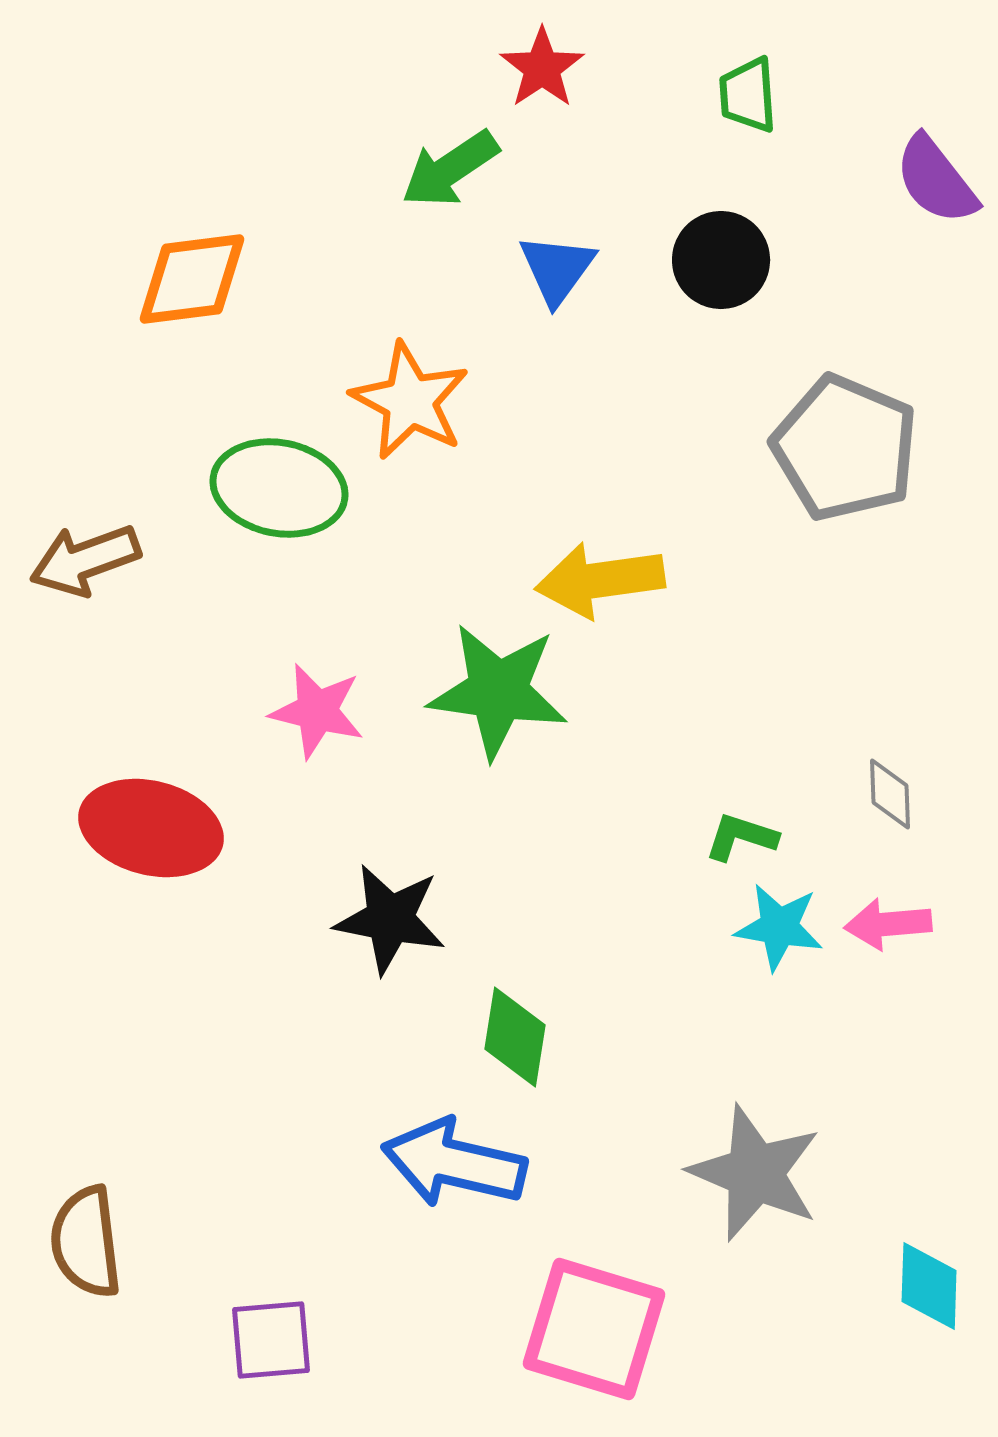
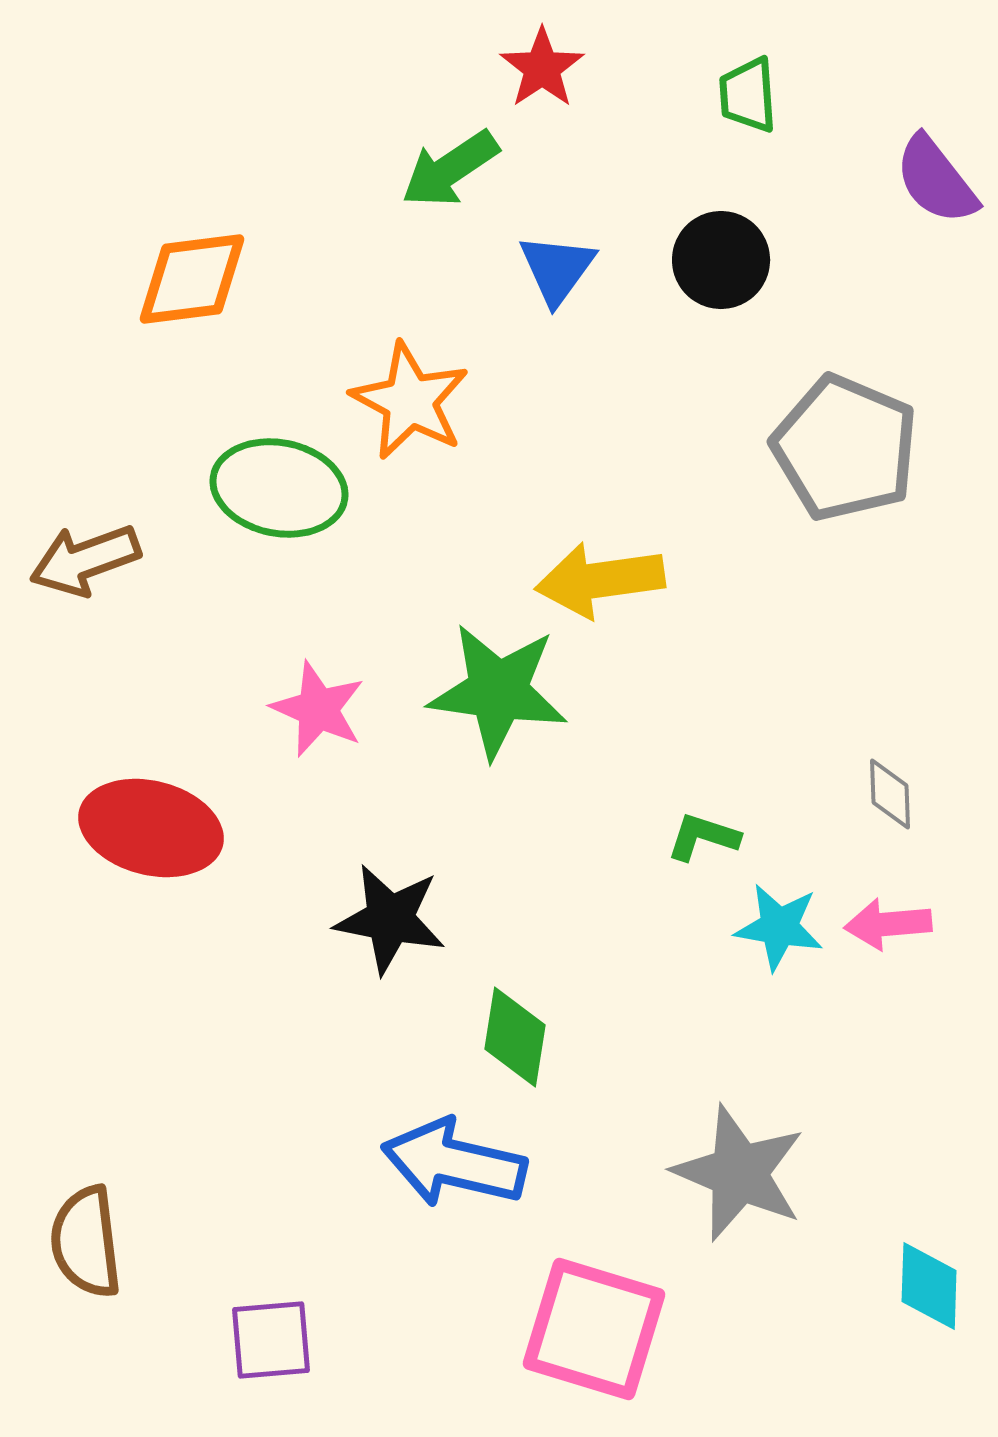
pink star: moved 1 px right, 2 px up; rotated 10 degrees clockwise
green L-shape: moved 38 px left
gray star: moved 16 px left
